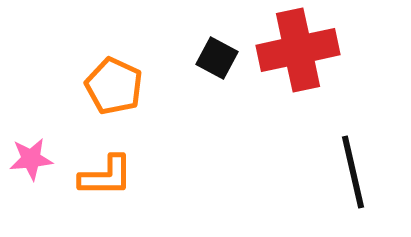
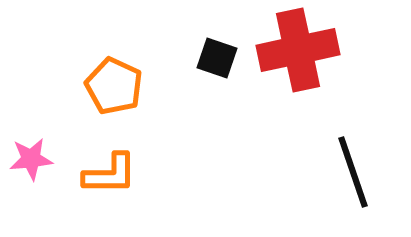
black square: rotated 9 degrees counterclockwise
black line: rotated 6 degrees counterclockwise
orange L-shape: moved 4 px right, 2 px up
